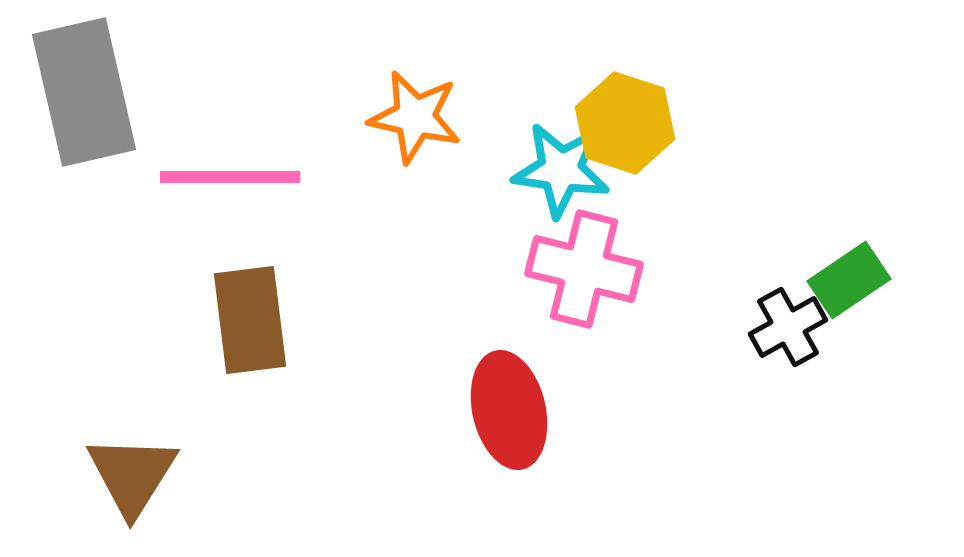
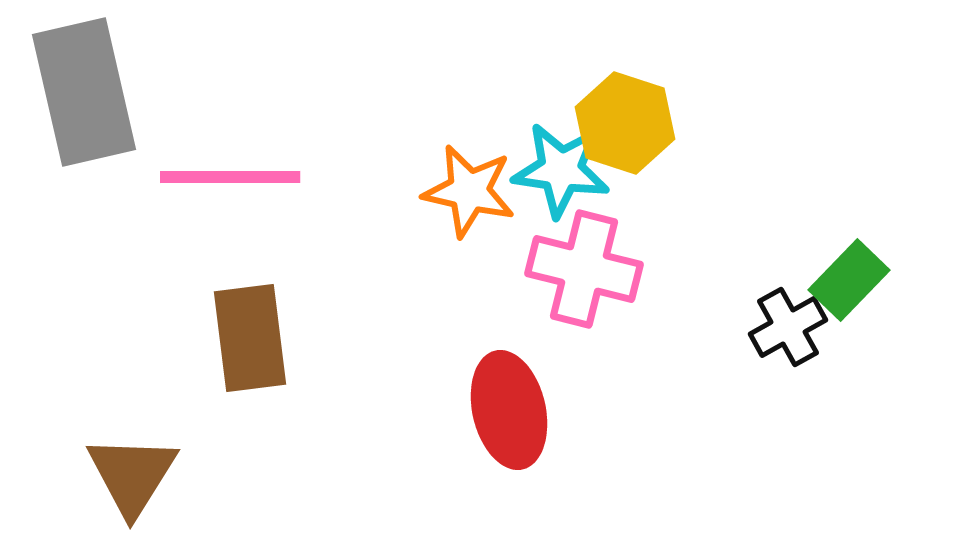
orange star: moved 54 px right, 74 px down
green rectangle: rotated 12 degrees counterclockwise
brown rectangle: moved 18 px down
